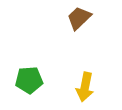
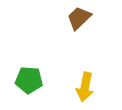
green pentagon: rotated 8 degrees clockwise
